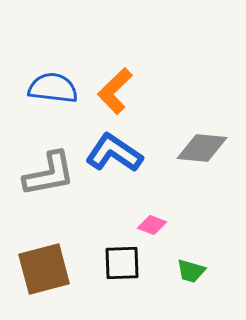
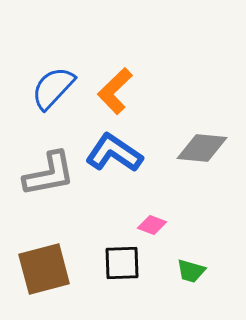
blue semicircle: rotated 54 degrees counterclockwise
